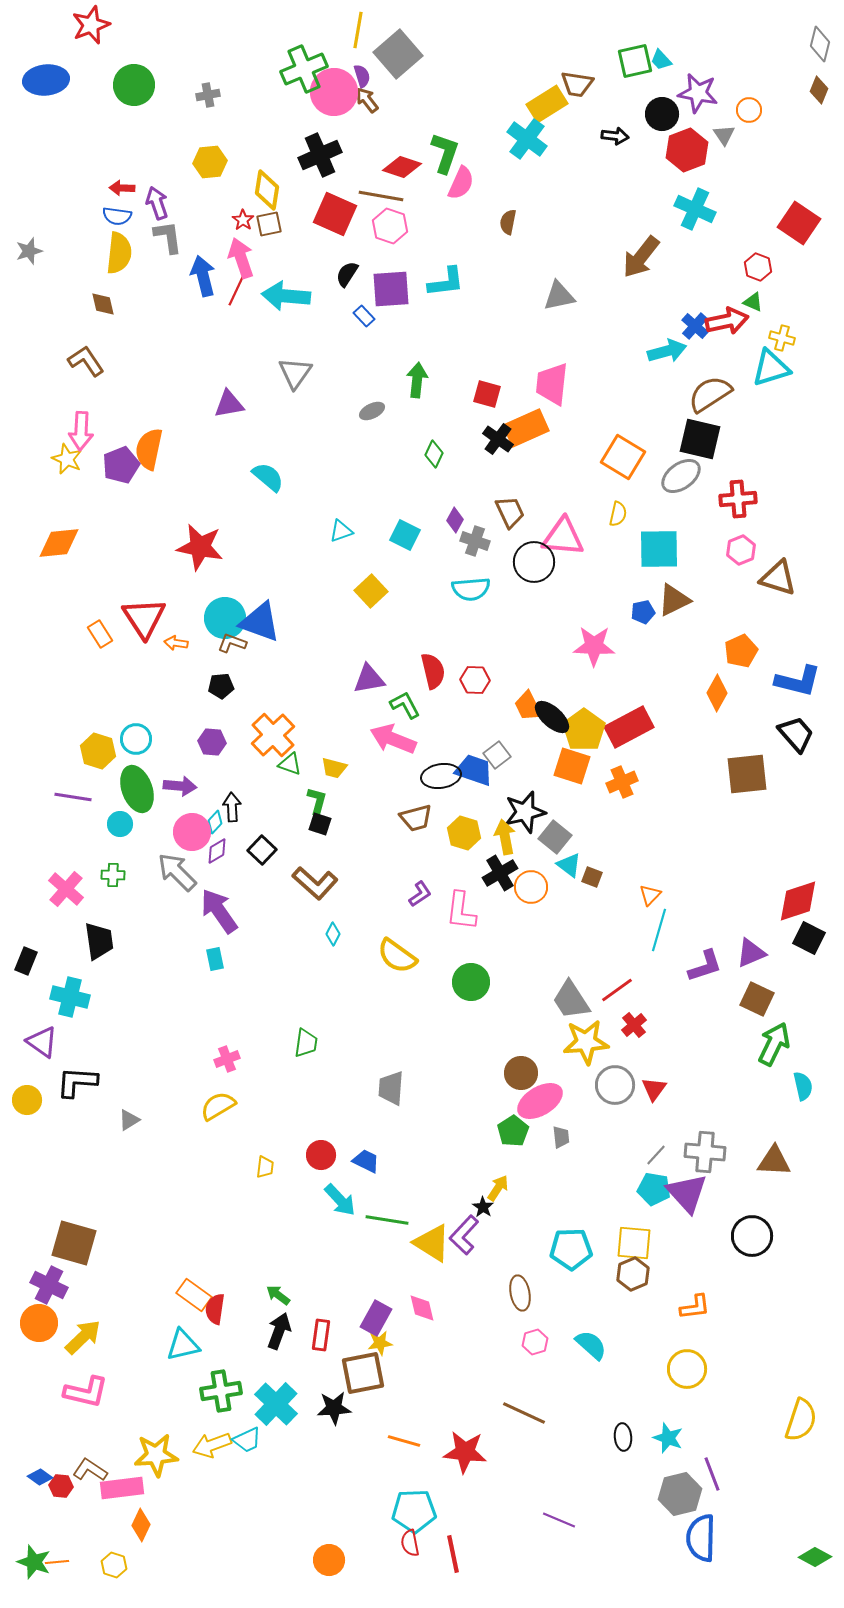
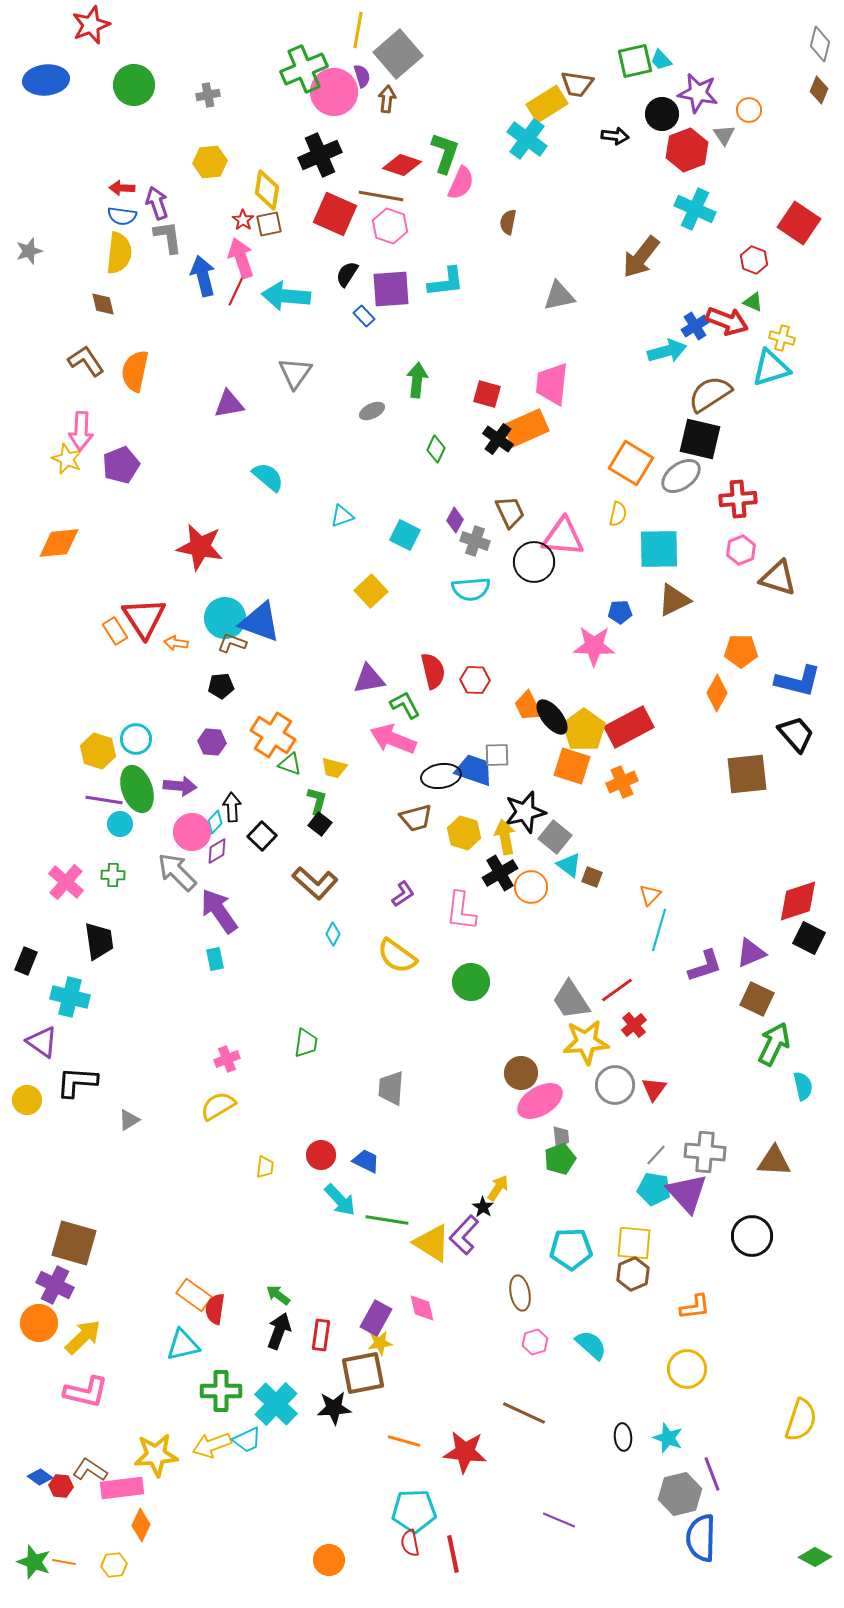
brown arrow at (367, 100): moved 20 px right, 1 px up; rotated 44 degrees clockwise
red diamond at (402, 167): moved 2 px up
blue semicircle at (117, 216): moved 5 px right
red hexagon at (758, 267): moved 4 px left, 7 px up
red arrow at (727, 321): rotated 33 degrees clockwise
blue cross at (695, 326): rotated 16 degrees clockwise
orange semicircle at (149, 449): moved 14 px left, 78 px up
green diamond at (434, 454): moved 2 px right, 5 px up
orange square at (623, 457): moved 8 px right, 6 px down
cyan triangle at (341, 531): moved 1 px right, 15 px up
blue pentagon at (643, 612): moved 23 px left; rotated 10 degrees clockwise
orange rectangle at (100, 634): moved 15 px right, 3 px up
orange pentagon at (741, 651): rotated 24 degrees clockwise
black ellipse at (552, 717): rotated 9 degrees clockwise
orange cross at (273, 735): rotated 15 degrees counterclockwise
gray square at (497, 755): rotated 36 degrees clockwise
purple line at (73, 797): moved 31 px right, 3 px down
black square at (320, 824): rotated 20 degrees clockwise
black square at (262, 850): moved 14 px up
pink cross at (66, 889): moved 7 px up
purple L-shape at (420, 894): moved 17 px left
green pentagon at (513, 1131): moved 47 px right, 28 px down; rotated 12 degrees clockwise
purple cross at (49, 1285): moved 6 px right
green cross at (221, 1391): rotated 9 degrees clockwise
orange line at (57, 1562): moved 7 px right; rotated 15 degrees clockwise
yellow hexagon at (114, 1565): rotated 25 degrees counterclockwise
